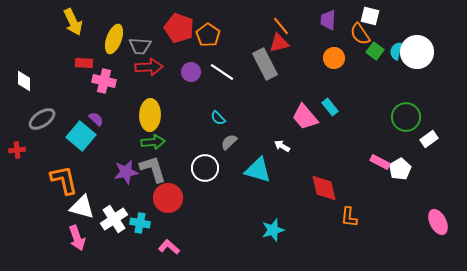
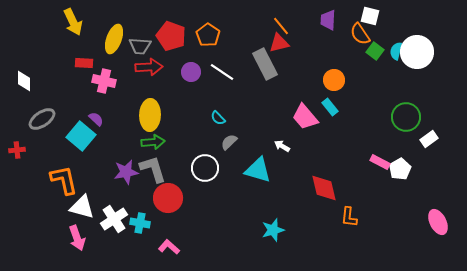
red pentagon at (179, 28): moved 8 px left, 8 px down
orange circle at (334, 58): moved 22 px down
